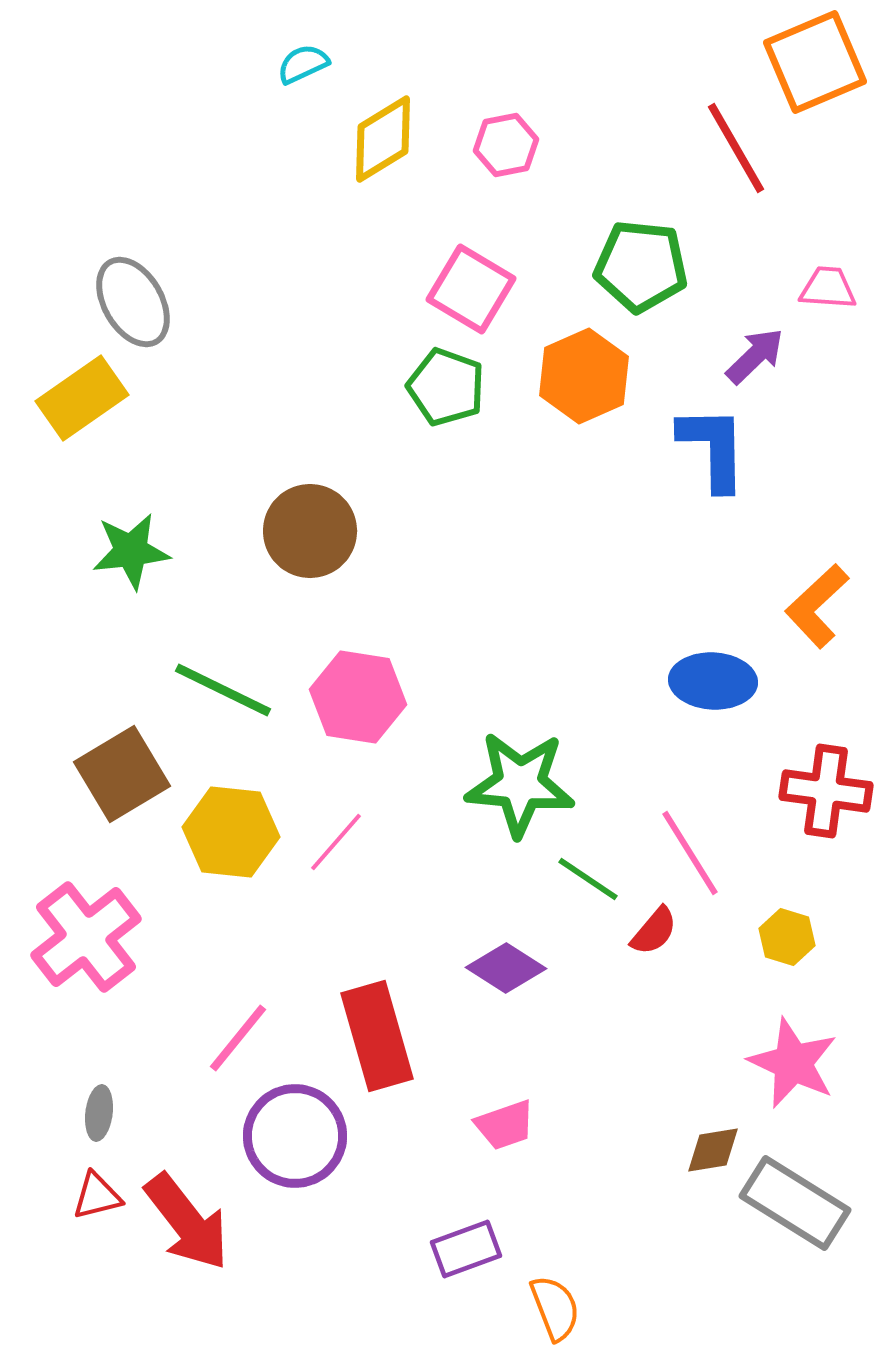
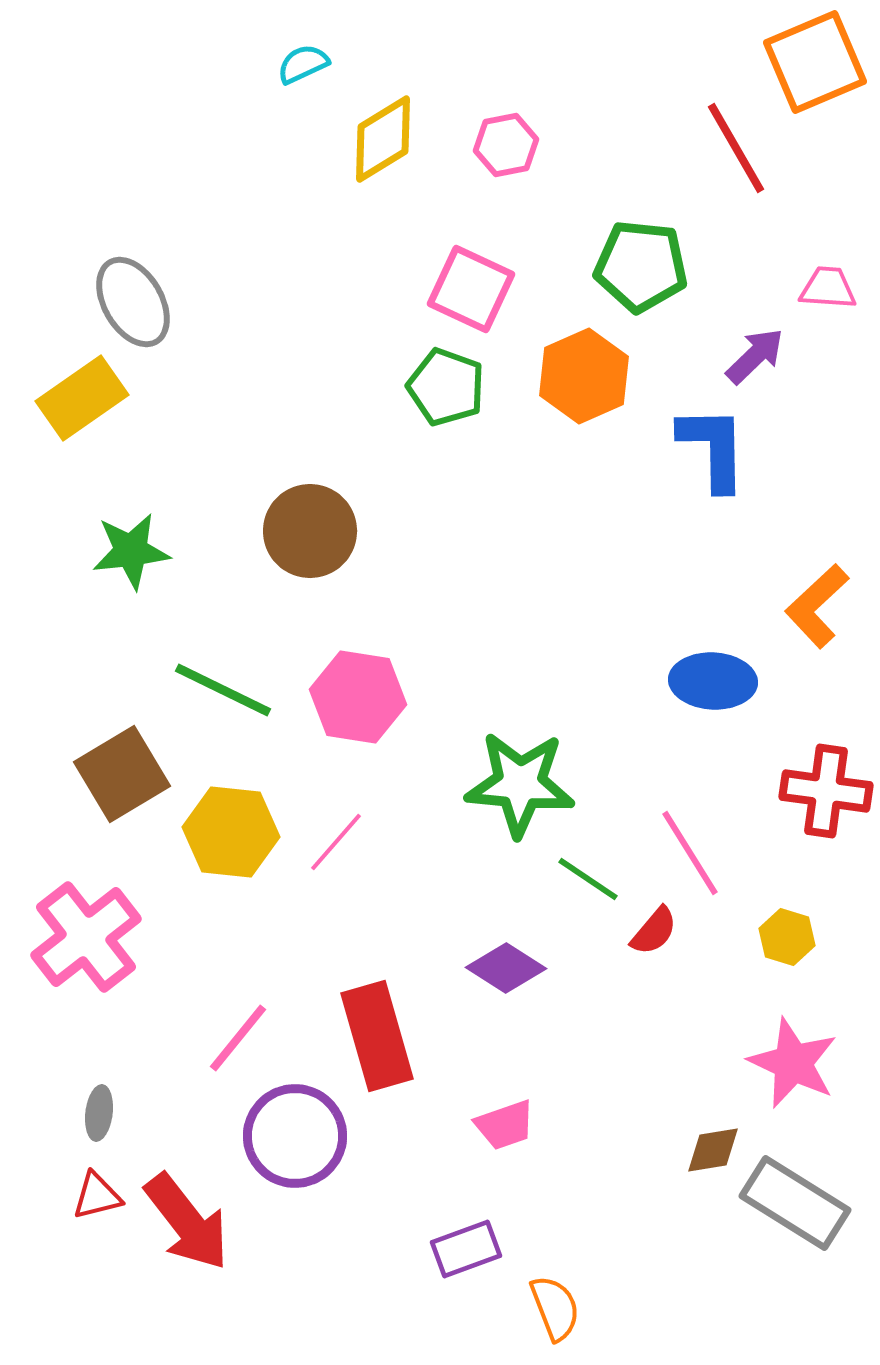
pink square at (471, 289): rotated 6 degrees counterclockwise
